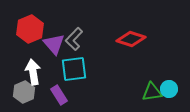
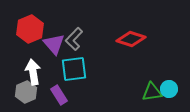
gray hexagon: moved 2 px right
